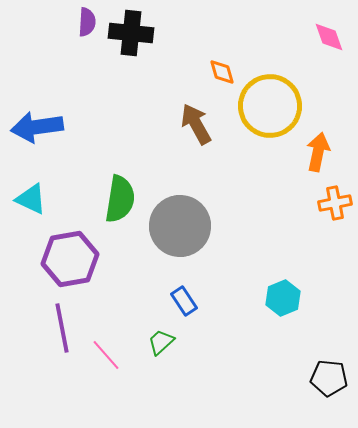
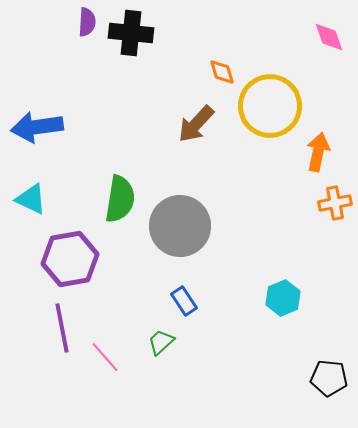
brown arrow: rotated 108 degrees counterclockwise
pink line: moved 1 px left, 2 px down
